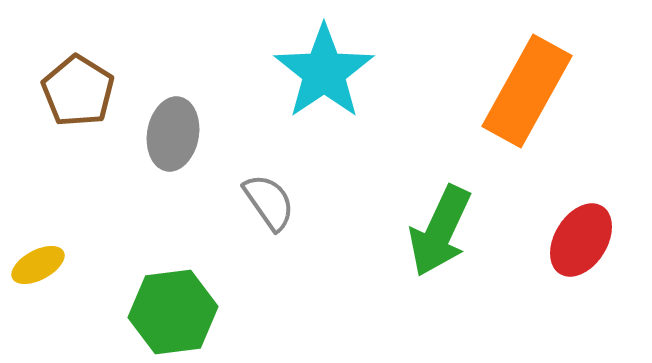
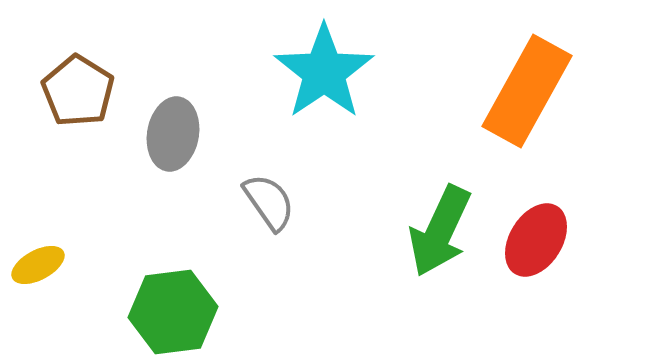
red ellipse: moved 45 px left
